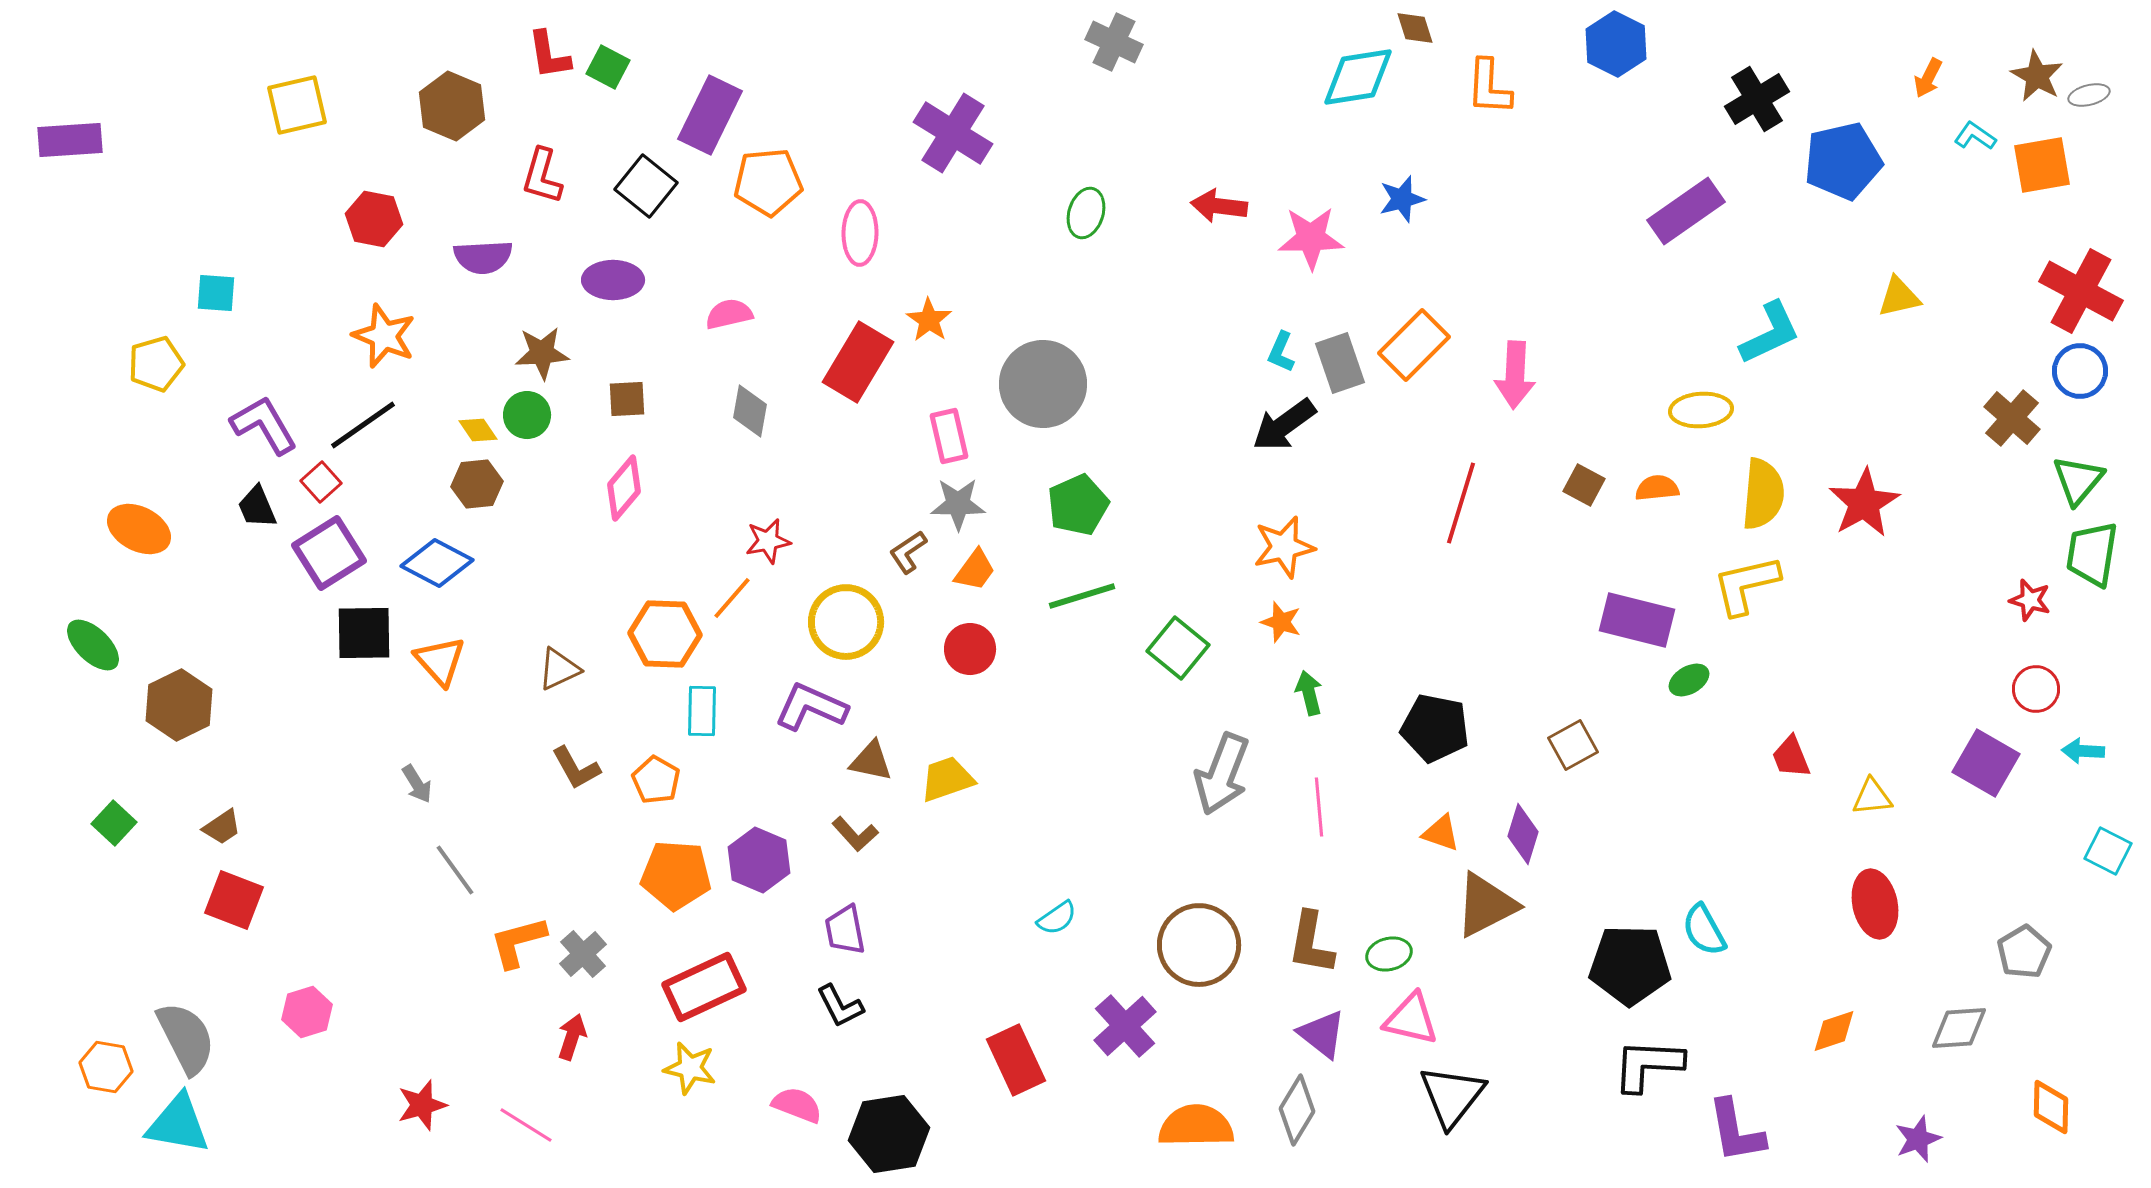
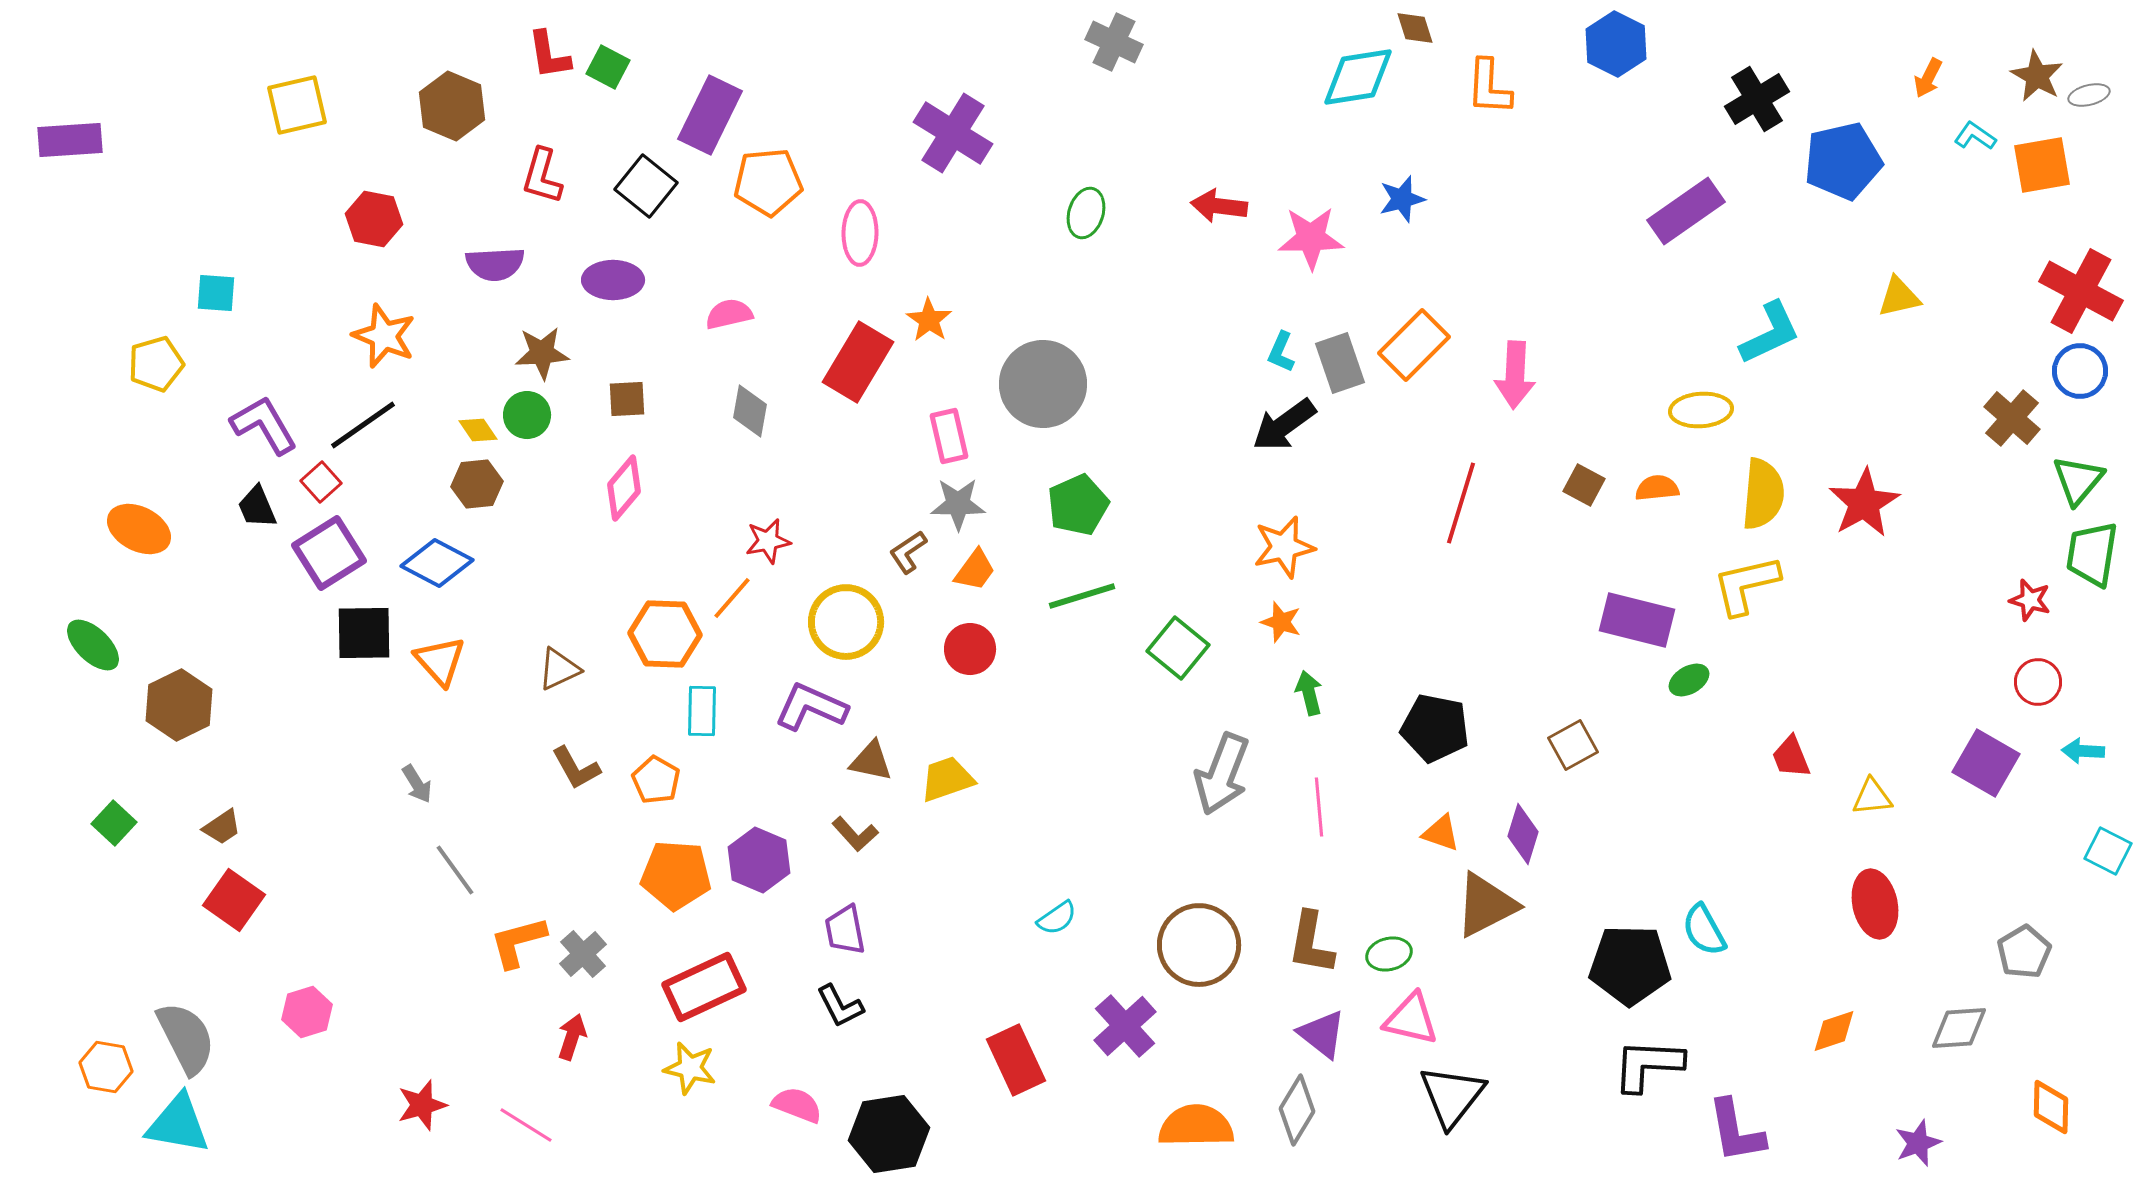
purple semicircle at (483, 257): moved 12 px right, 7 px down
red circle at (2036, 689): moved 2 px right, 7 px up
red square at (234, 900): rotated 14 degrees clockwise
purple star at (1918, 1139): moved 4 px down
